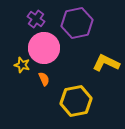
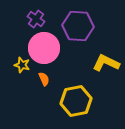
purple hexagon: moved 1 px right, 3 px down; rotated 16 degrees clockwise
